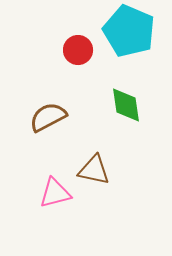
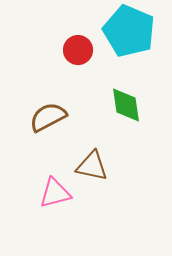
brown triangle: moved 2 px left, 4 px up
